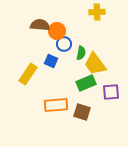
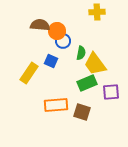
blue circle: moved 1 px left, 3 px up
yellow rectangle: moved 1 px right, 1 px up
green rectangle: moved 1 px right
